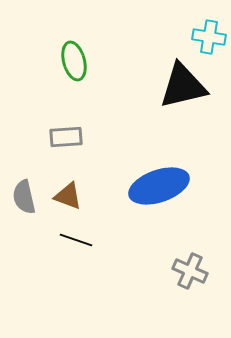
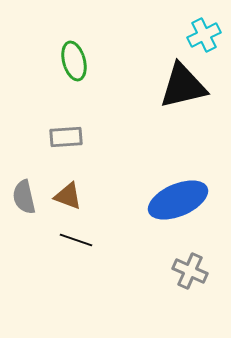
cyan cross: moved 5 px left, 2 px up; rotated 36 degrees counterclockwise
blue ellipse: moved 19 px right, 14 px down; rotated 4 degrees counterclockwise
